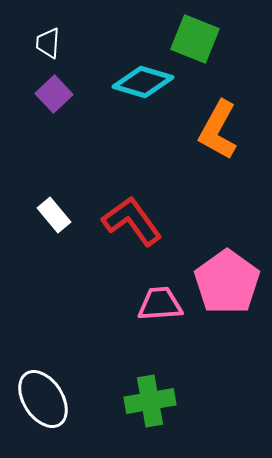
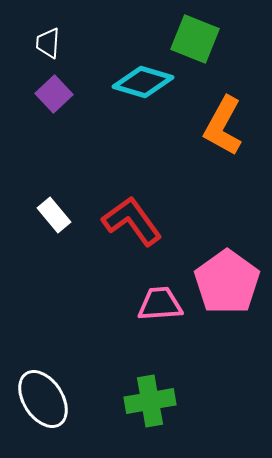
orange L-shape: moved 5 px right, 4 px up
